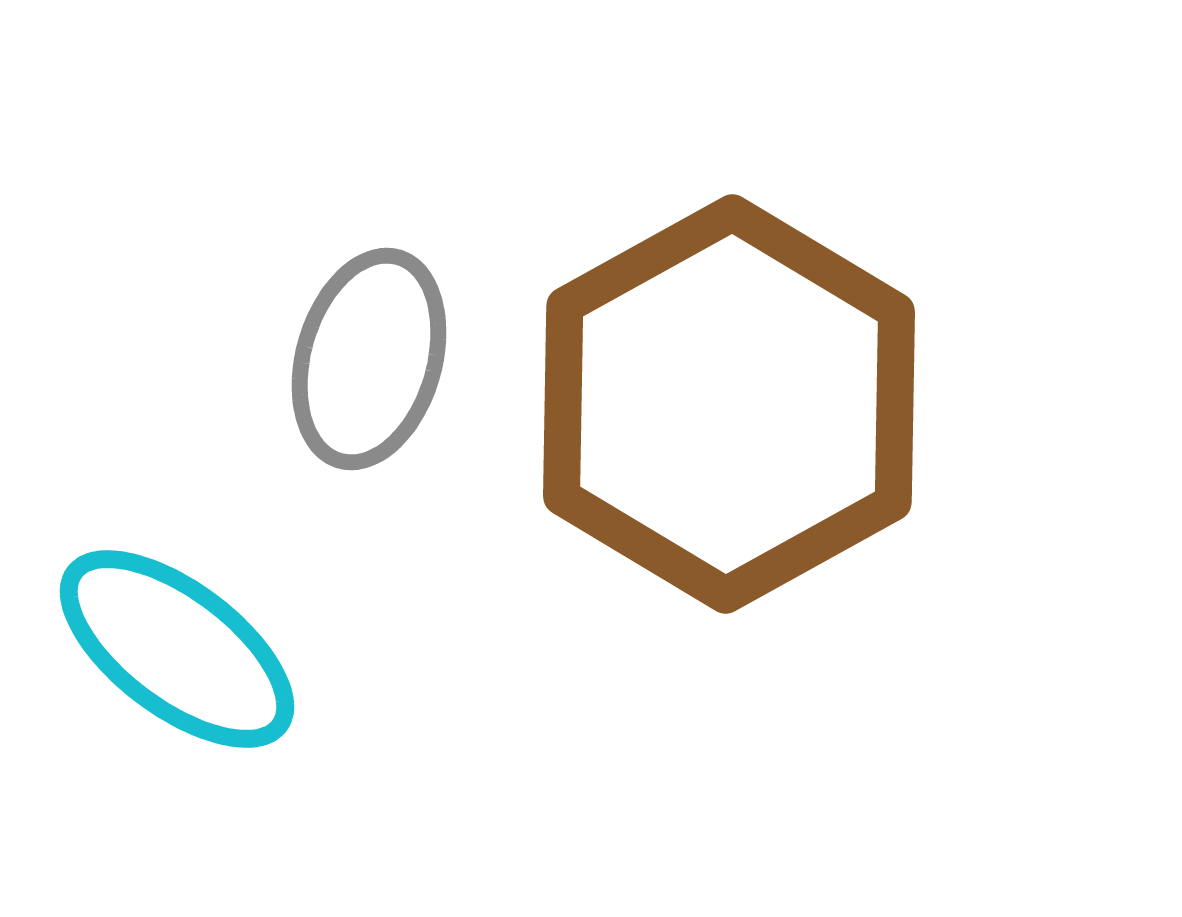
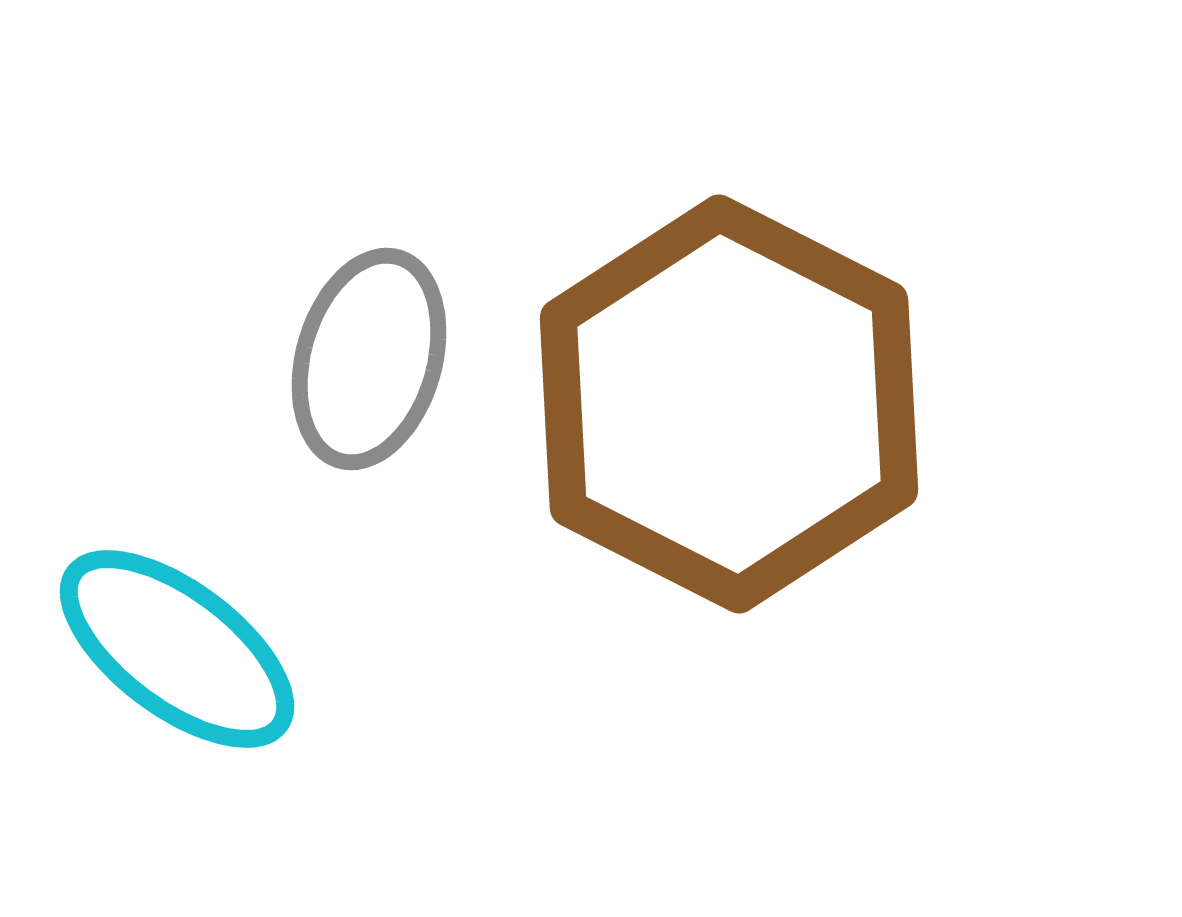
brown hexagon: rotated 4 degrees counterclockwise
